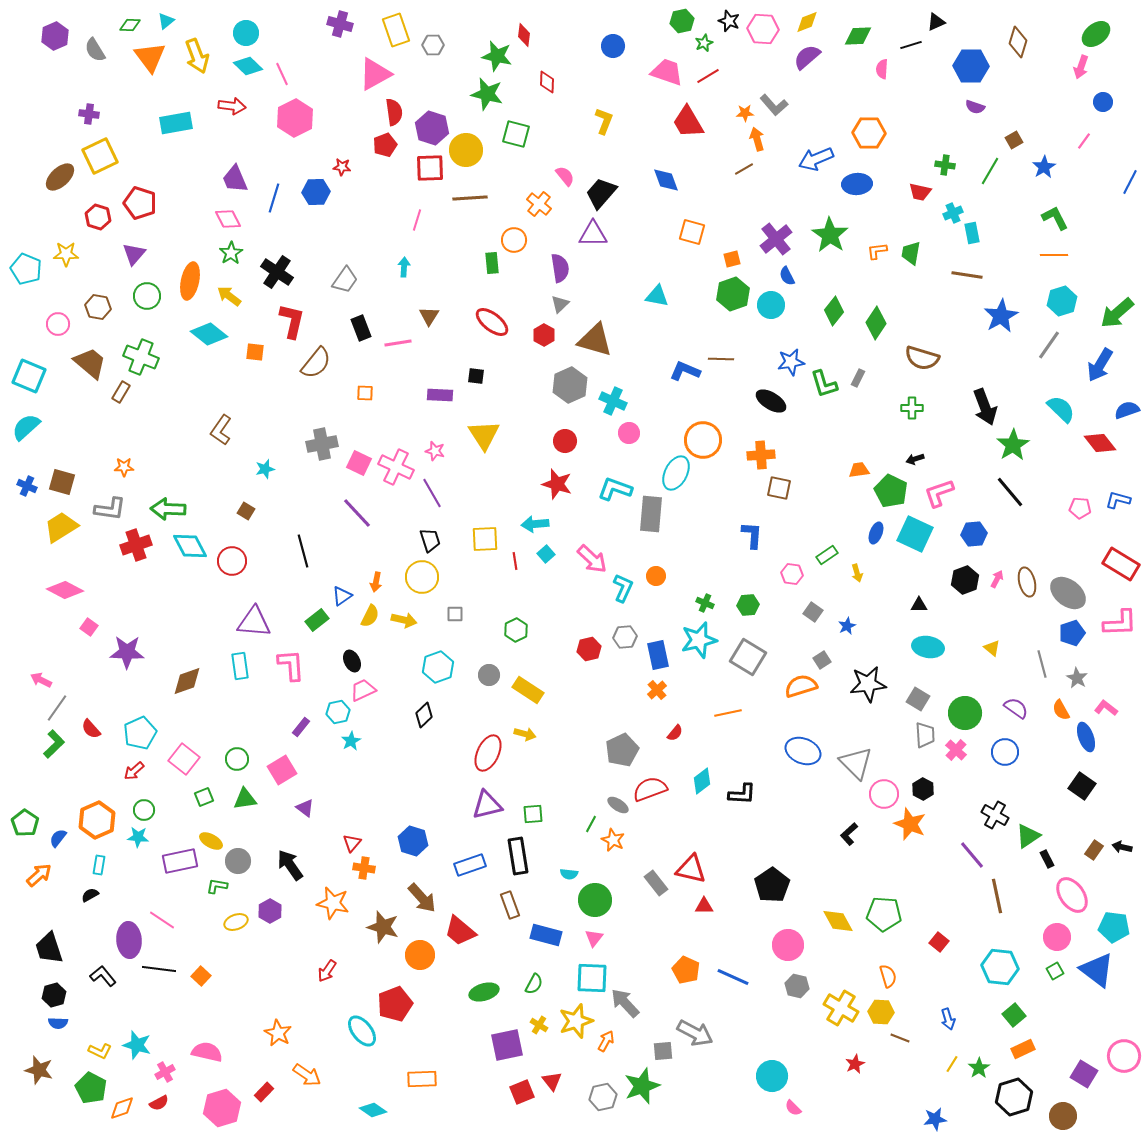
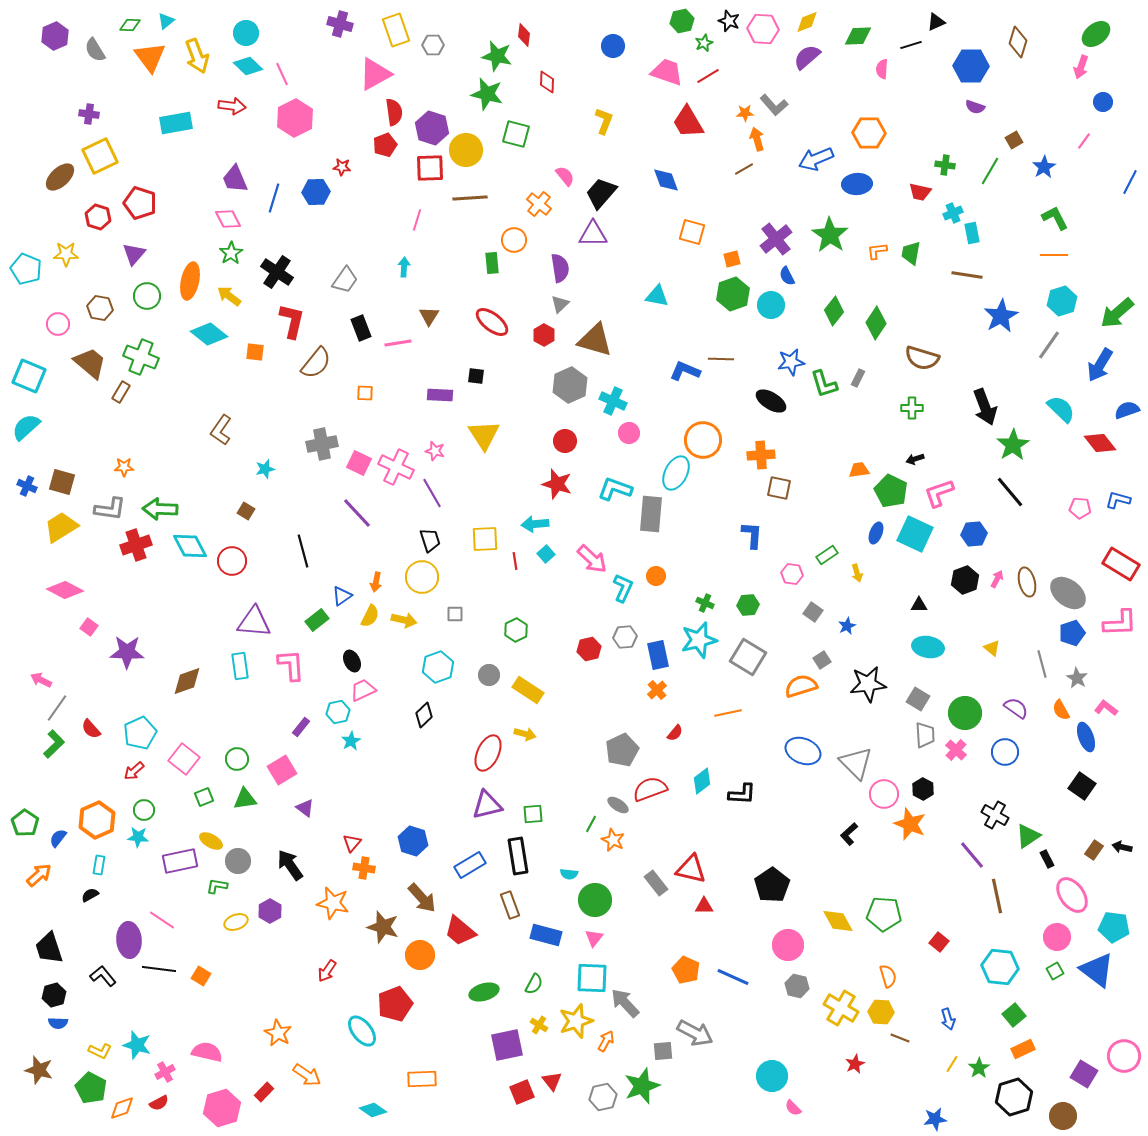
brown hexagon at (98, 307): moved 2 px right, 1 px down
green arrow at (168, 509): moved 8 px left
blue rectangle at (470, 865): rotated 12 degrees counterclockwise
orange square at (201, 976): rotated 12 degrees counterclockwise
